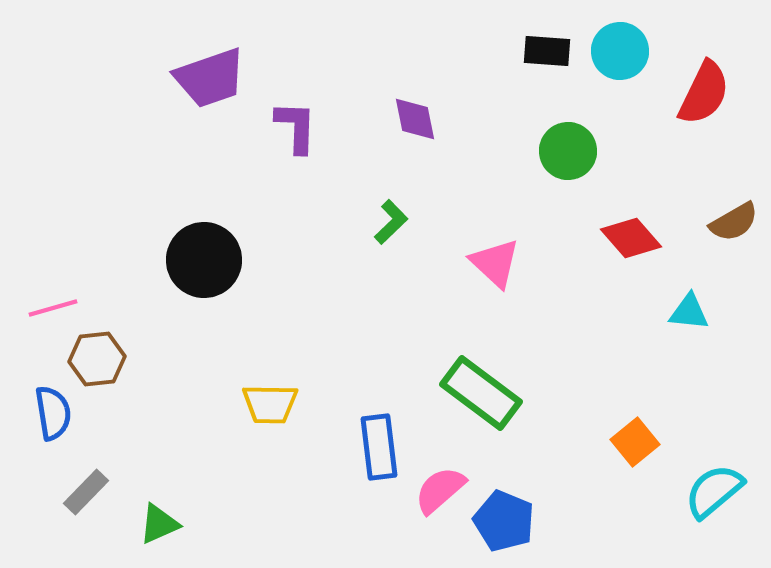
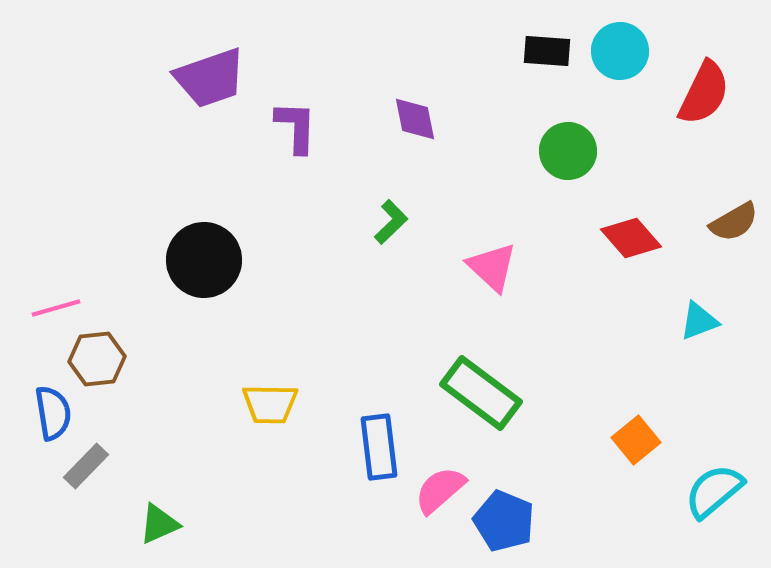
pink triangle: moved 3 px left, 4 px down
pink line: moved 3 px right
cyan triangle: moved 10 px right, 9 px down; rotated 27 degrees counterclockwise
orange square: moved 1 px right, 2 px up
gray rectangle: moved 26 px up
